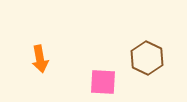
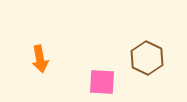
pink square: moved 1 px left
